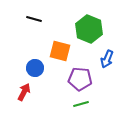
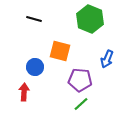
green hexagon: moved 1 px right, 10 px up
blue circle: moved 1 px up
purple pentagon: moved 1 px down
red arrow: rotated 24 degrees counterclockwise
green line: rotated 28 degrees counterclockwise
